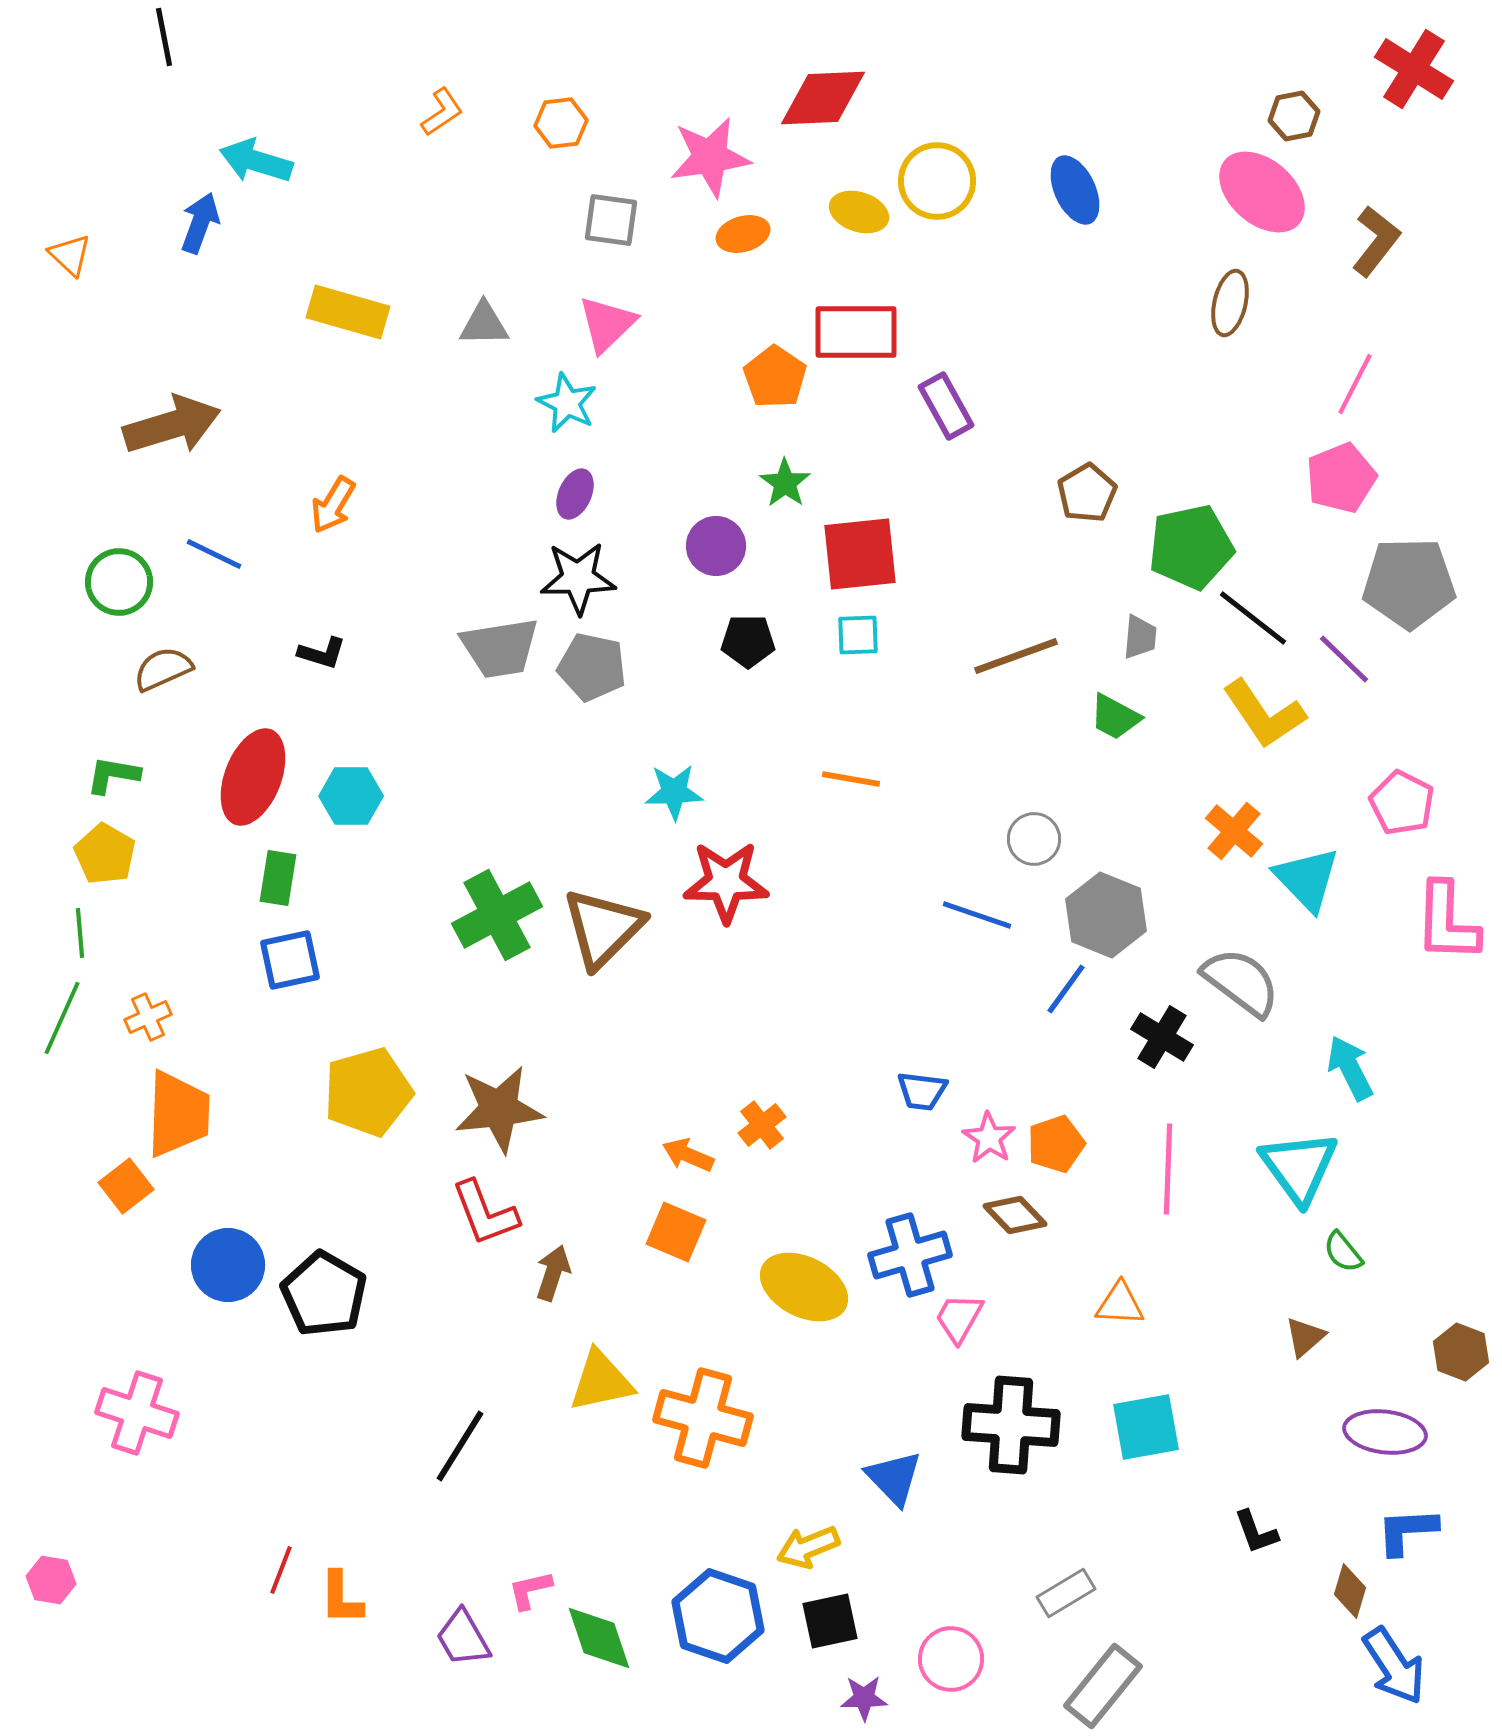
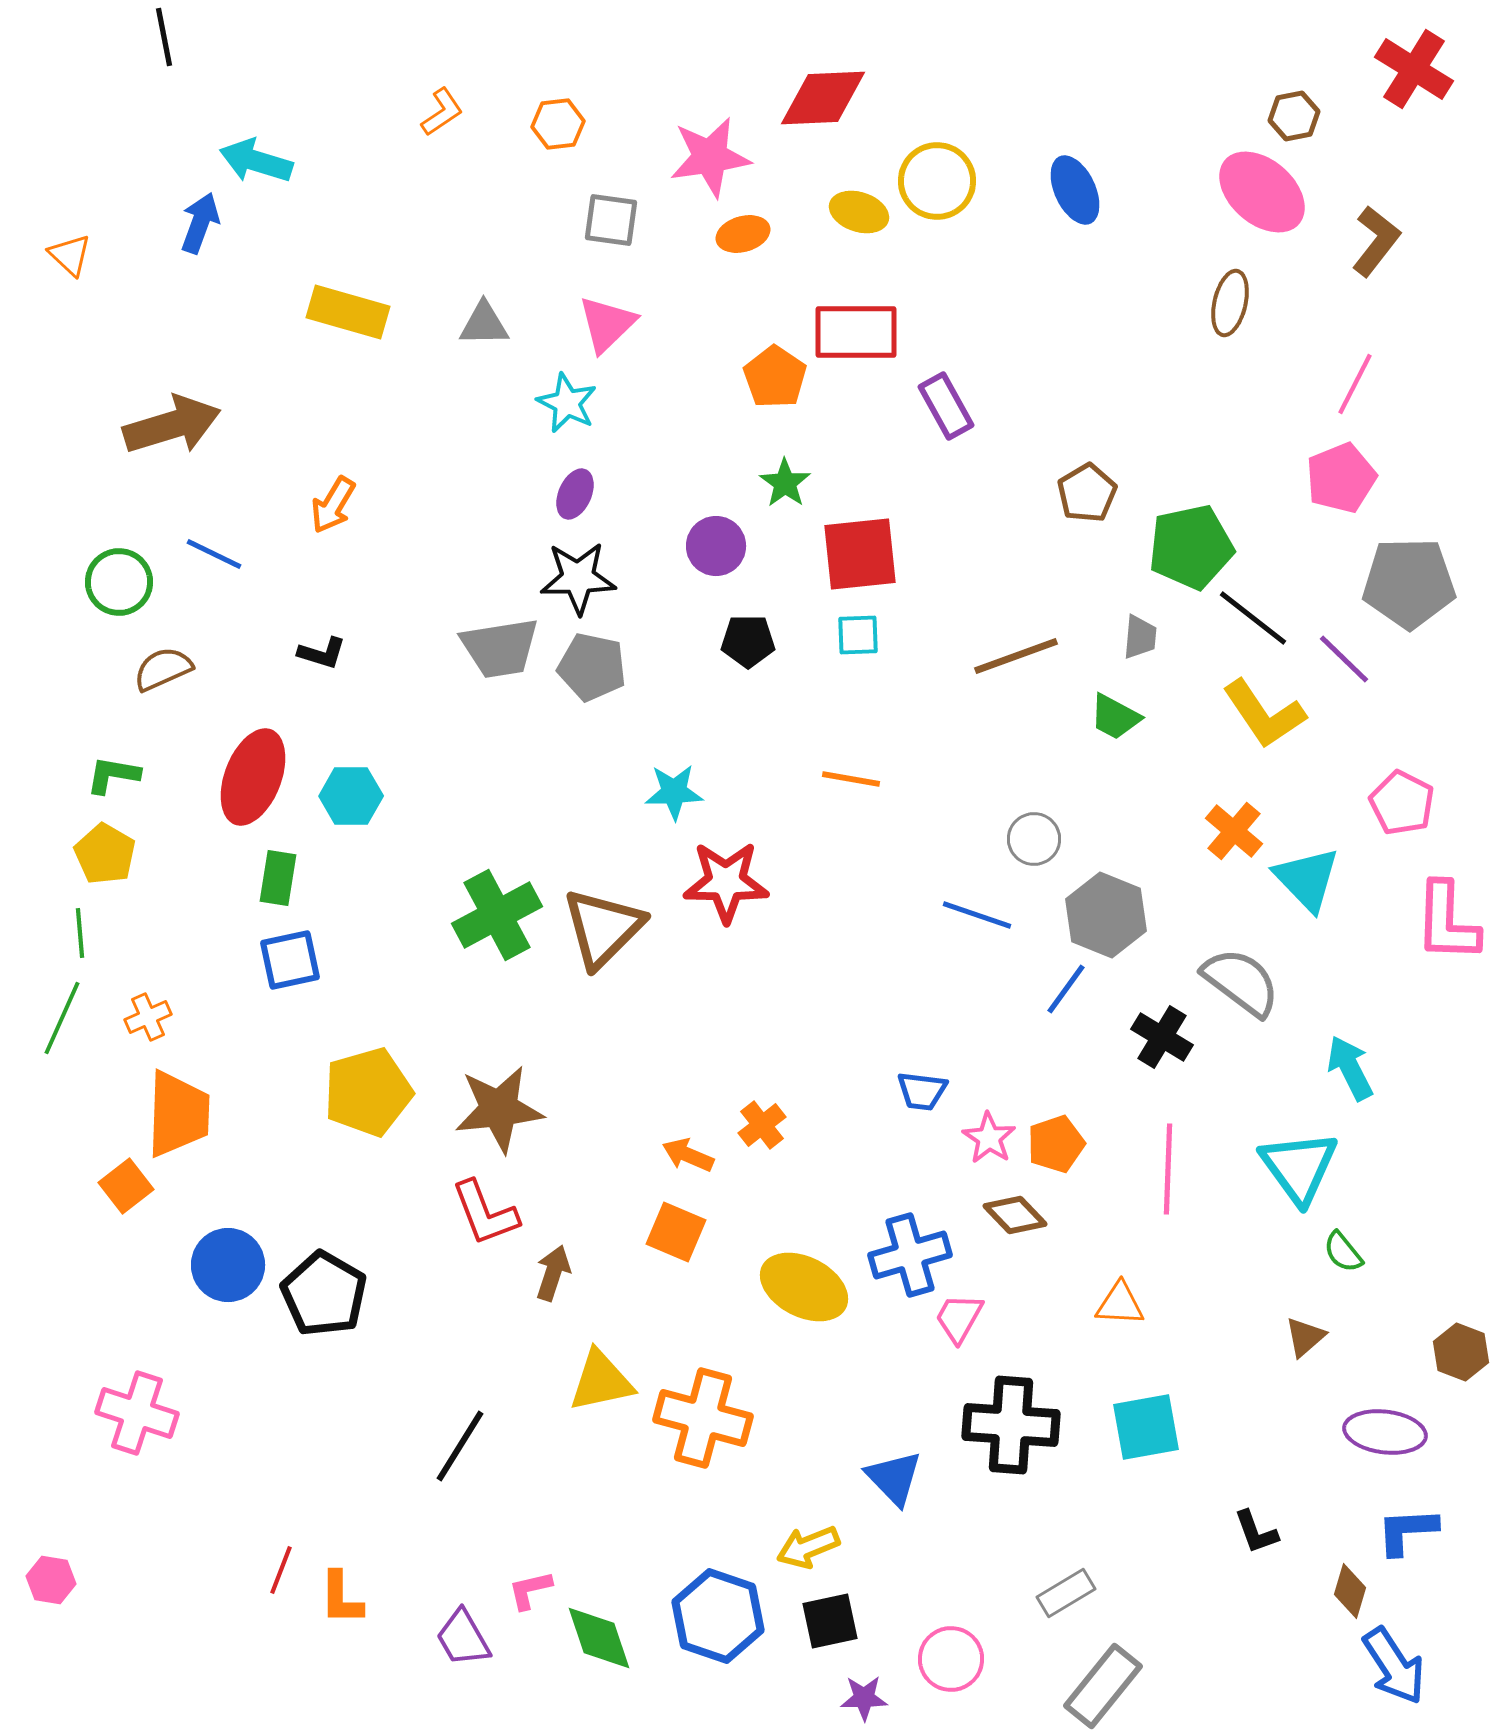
orange hexagon at (561, 123): moved 3 px left, 1 px down
